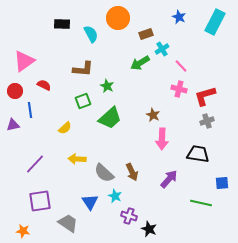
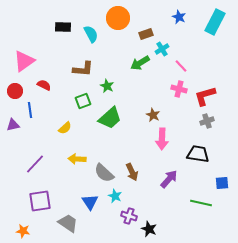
black rectangle: moved 1 px right, 3 px down
